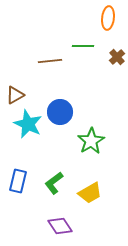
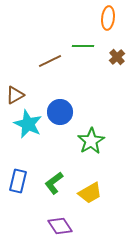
brown line: rotated 20 degrees counterclockwise
